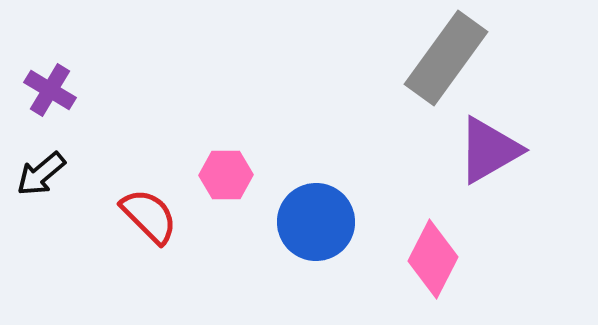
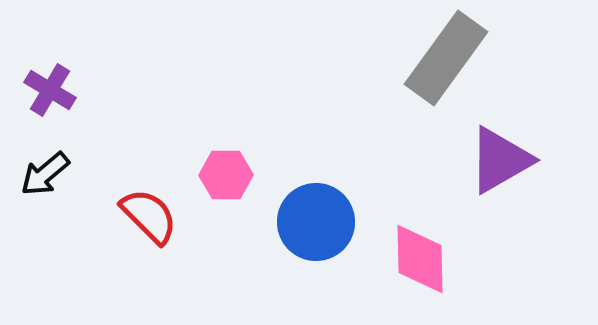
purple triangle: moved 11 px right, 10 px down
black arrow: moved 4 px right
pink diamond: moved 13 px left; rotated 28 degrees counterclockwise
